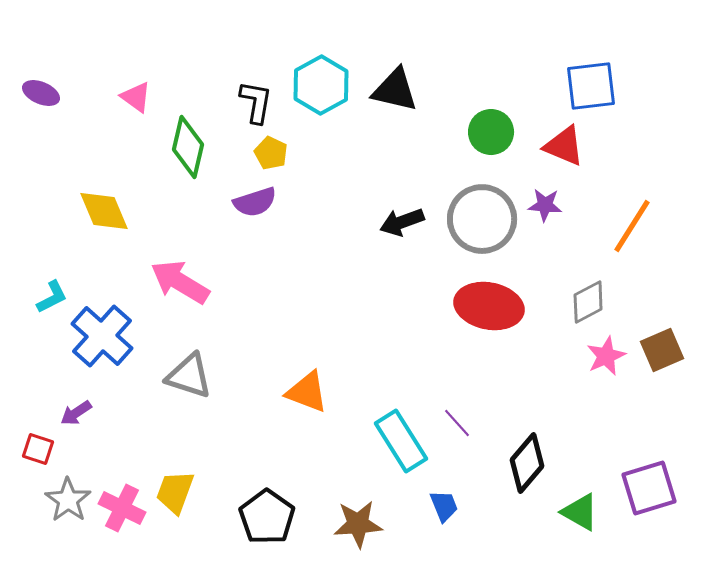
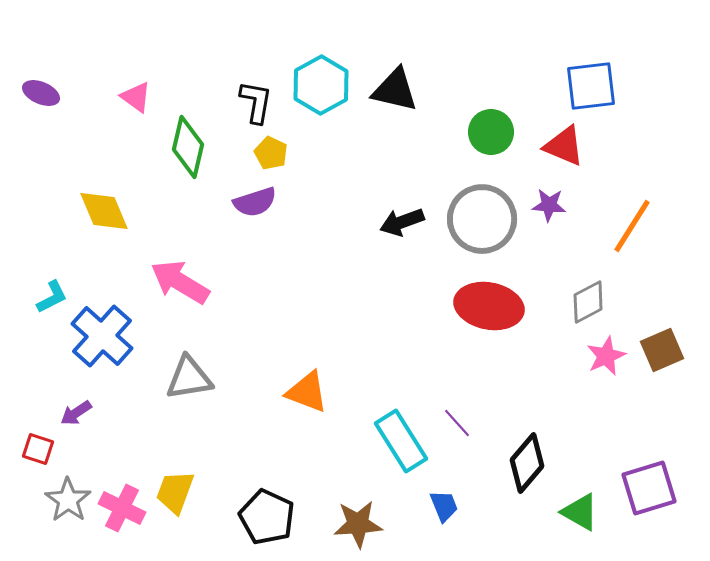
purple star: moved 4 px right
gray triangle: moved 2 px down; rotated 27 degrees counterclockwise
black pentagon: rotated 10 degrees counterclockwise
